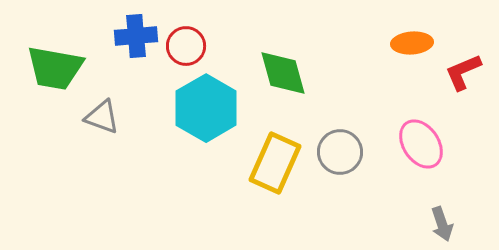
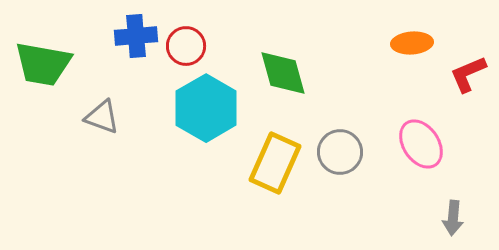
green trapezoid: moved 12 px left, 4 px up
red L-shape: moved 5 px right, 2 px down
gray arrow: moved 11 px right, 6 px up; rotated 24 degrees clockwise
